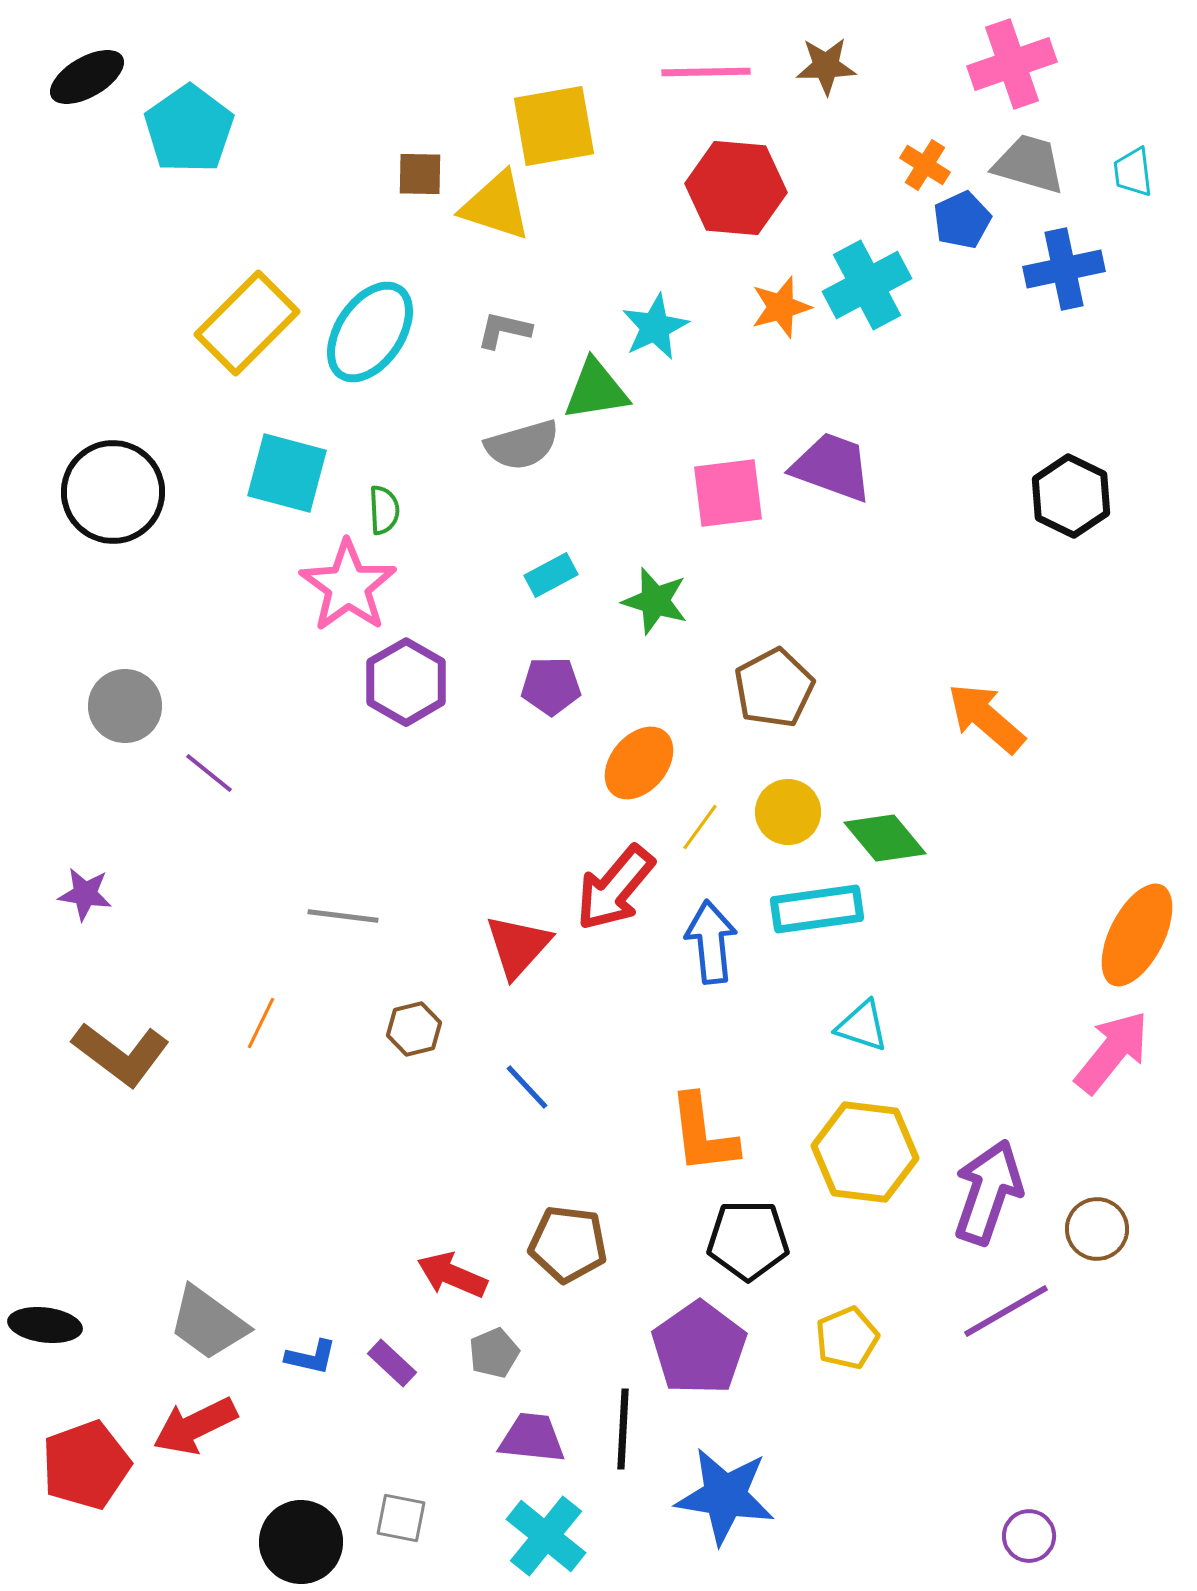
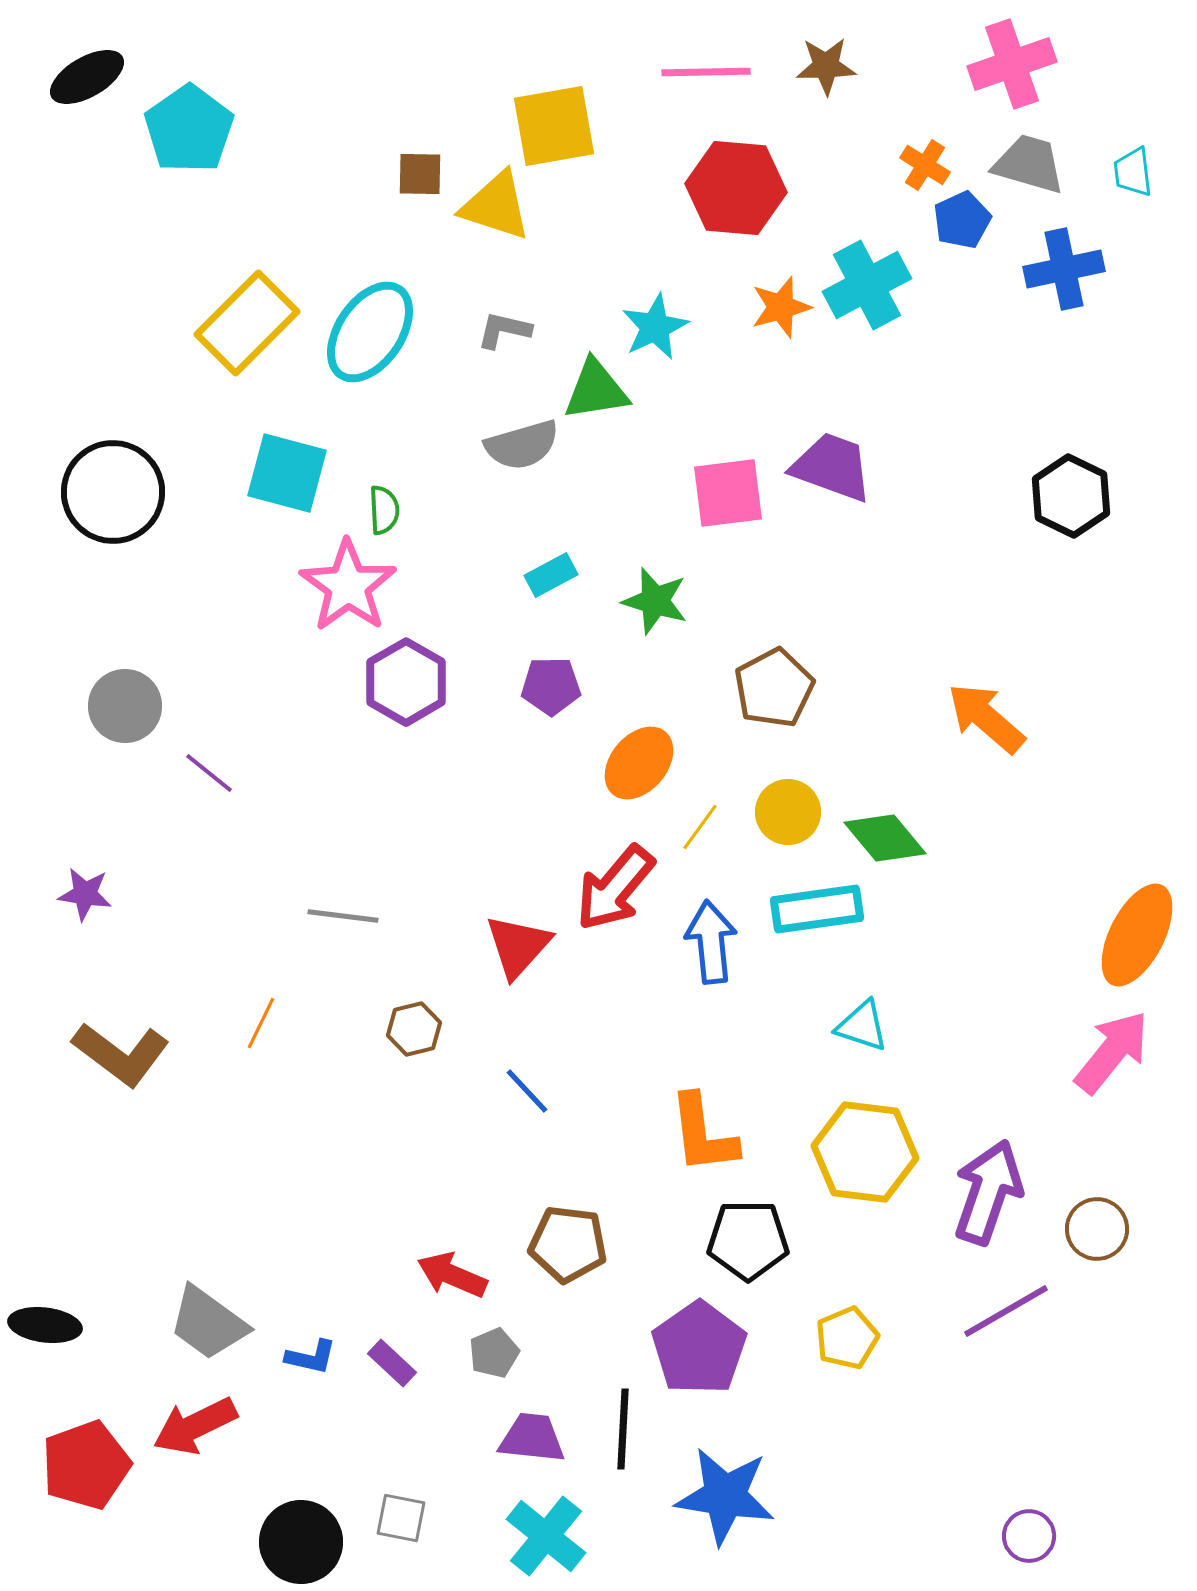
blue line at (527, 1087): moved 4 px down
